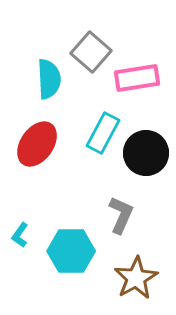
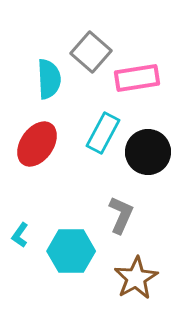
black circle: moved 2 px right, 1 px up
